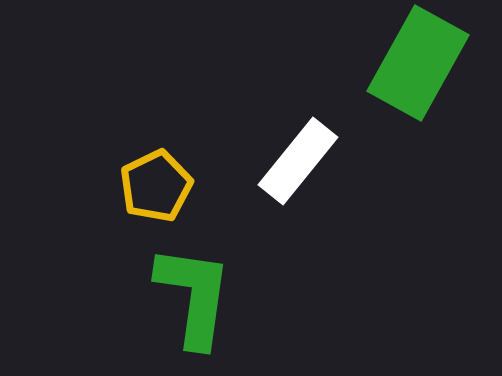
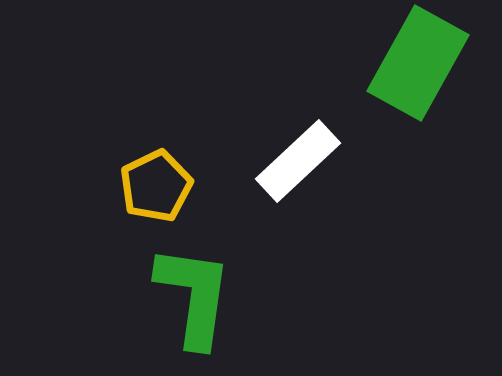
white rectangle: rotated 8 degrees clockwise
